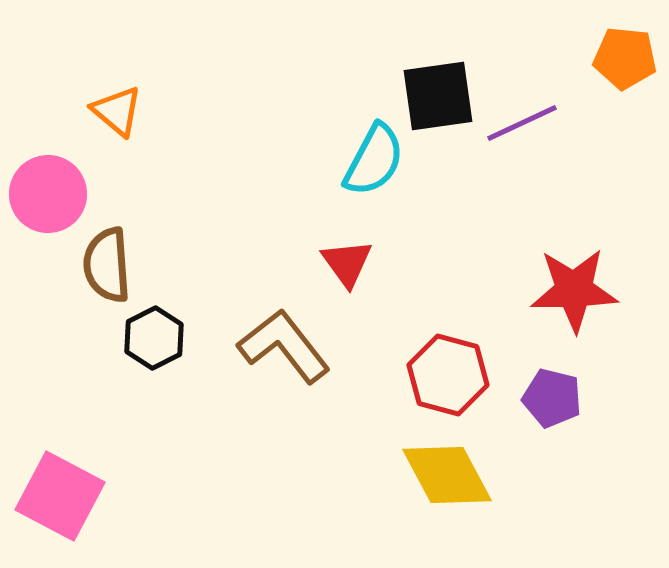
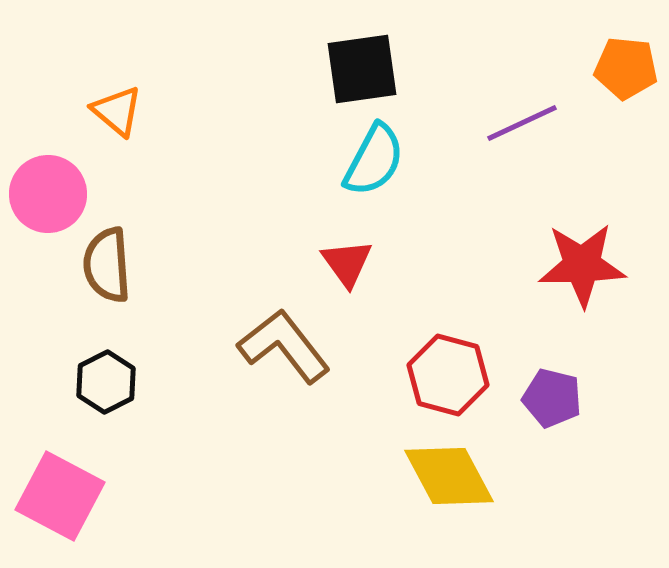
orange pentagon: moved 1 px right, 10 px down
black square: moved 76 px left, 27 px up
red star: moved 8 px right, 25 px up
black hexagon: moved 48 px left, 44 px down
yellow diamond: moved 2 px right, 1 px down
